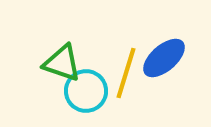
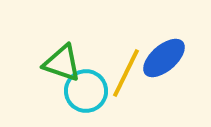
yellow line: rotated 9 degrees clockwise
